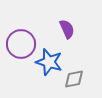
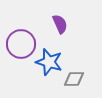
purple semicircle: moved 7 px left, 5 px up
gray diamond: rotated 10 degrees clockwise
